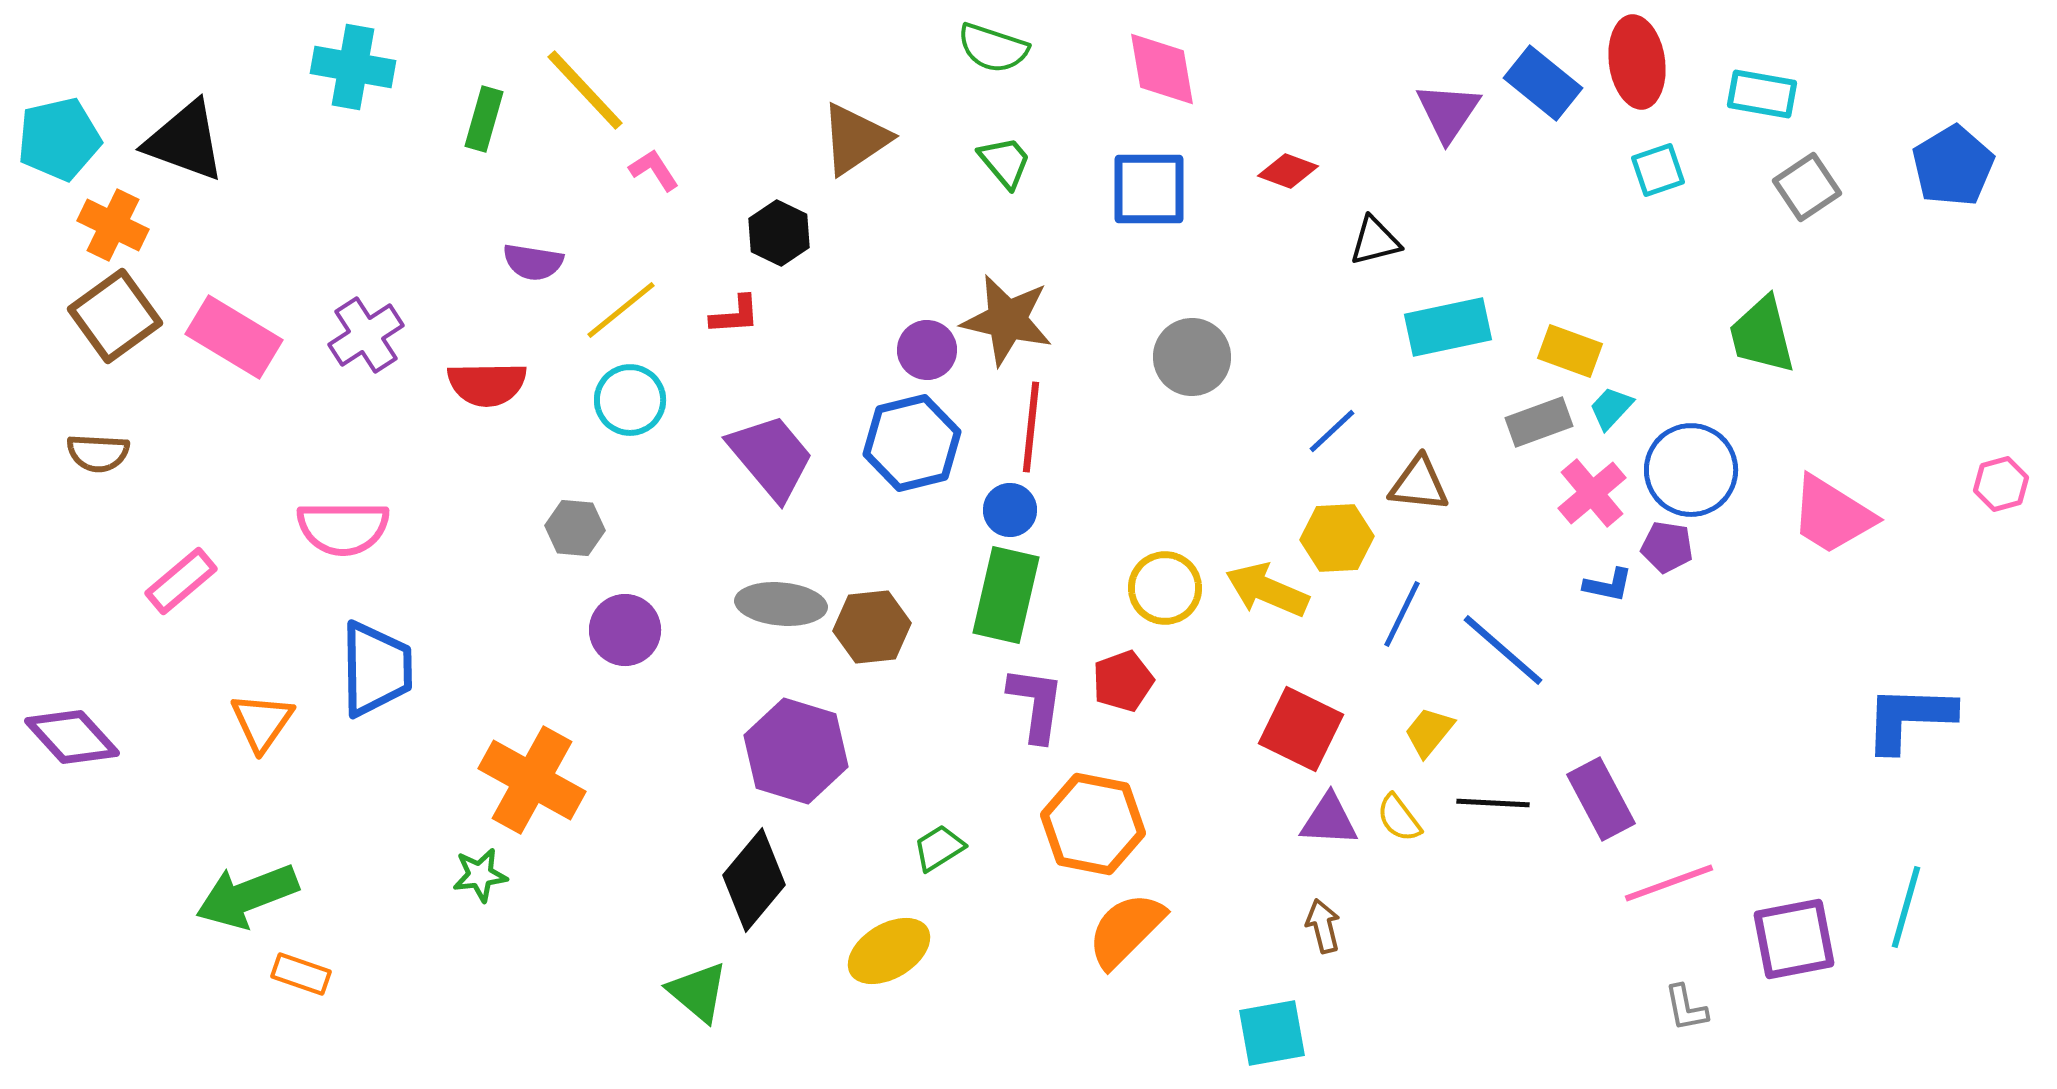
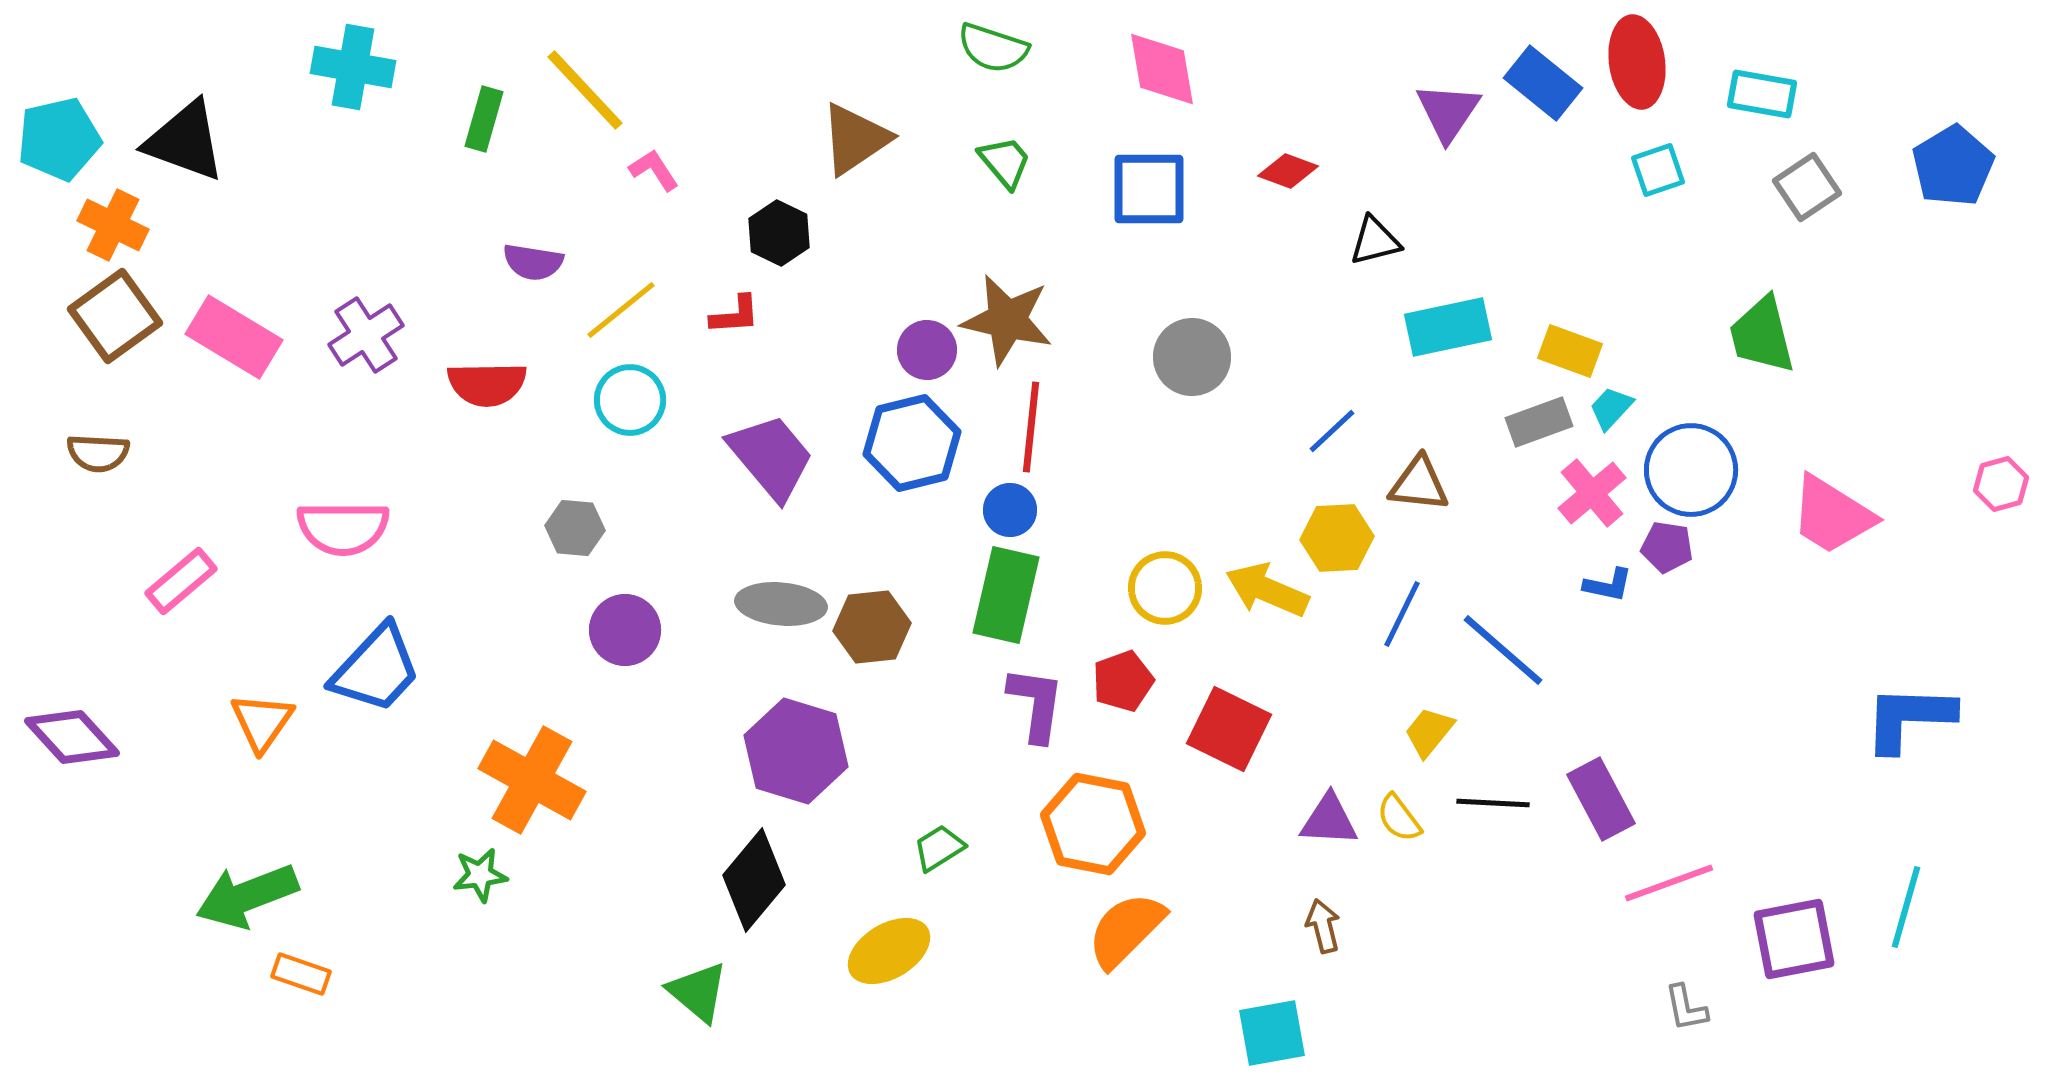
blue trapezoid at (376, 669): rotated 44 degrees clockwise
red square at (1301, 729): moved 72 px left
